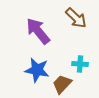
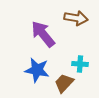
brown arrow: rotated 35 degrees counterclockwise
purple arrow: moved 5 px right, 3 px down
brown trapezoid: moved 2 px right, 1 px up
